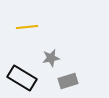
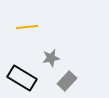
gray rectangle: moved 1 px left; rotated 30 degrees counterclockwise
